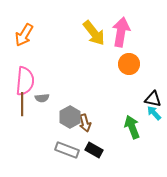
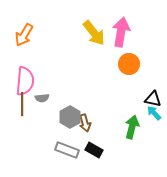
green arrow: rotated 35 degrees clockwise
